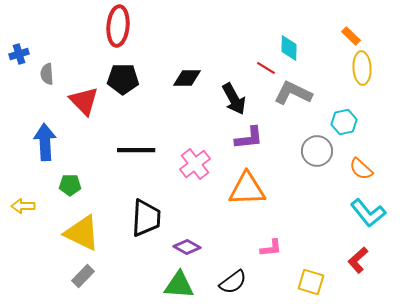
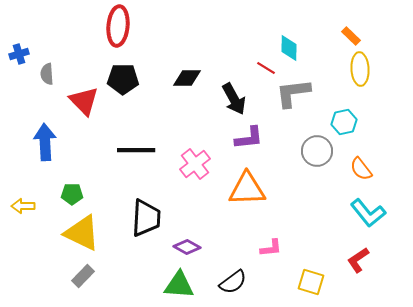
yellow ellipse: moved 2 px left, 1 px down
gray L-shape: rotated 33 degrees counterclockwise
orange semicircle: rotated 10 degrees clockwise
green pentagon: moved 2 px right, 9 px down
red L-shape: rotated 8 degrees clockwise
